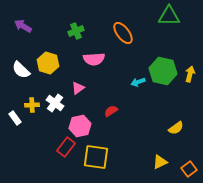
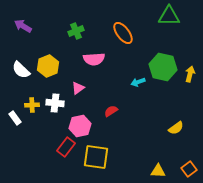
yellow hexagon: moved 3 px down; rotated 20 degrees clockwise
green hexagon: moved 4 px up
white cross: rotated 30 degrees counterclockwise
yellow triangle: moved 2 px left, 9 px down; rotated 28 degrees clockwise
